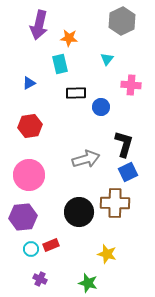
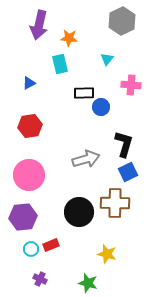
black rectangle: moved 8 px right
